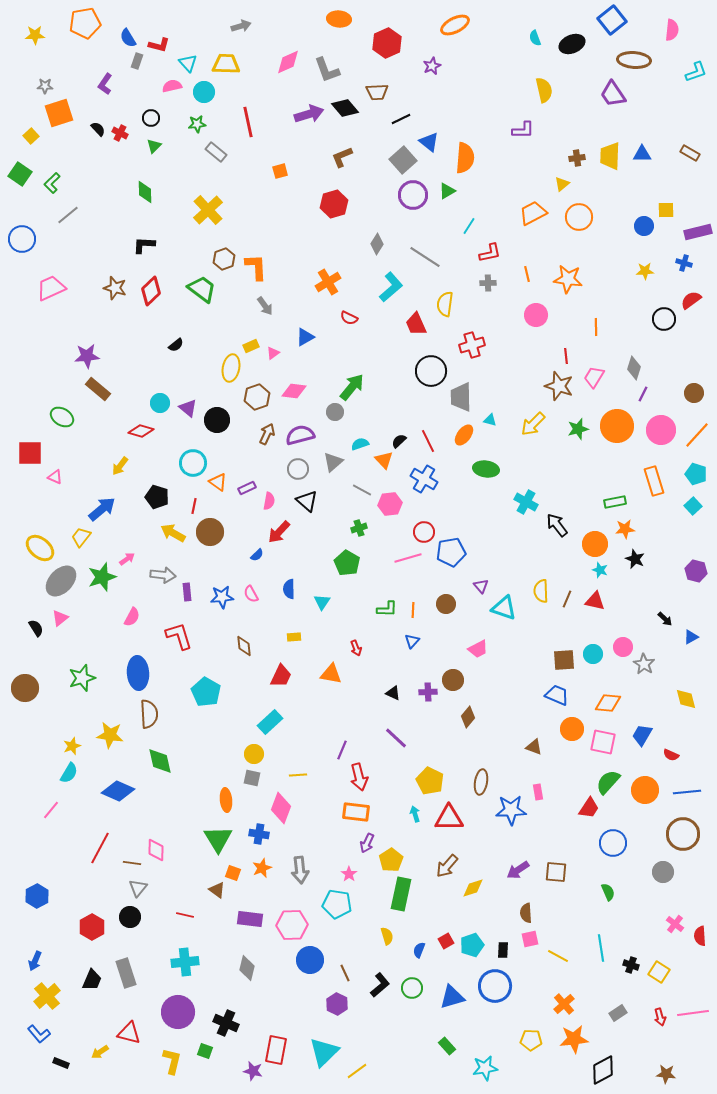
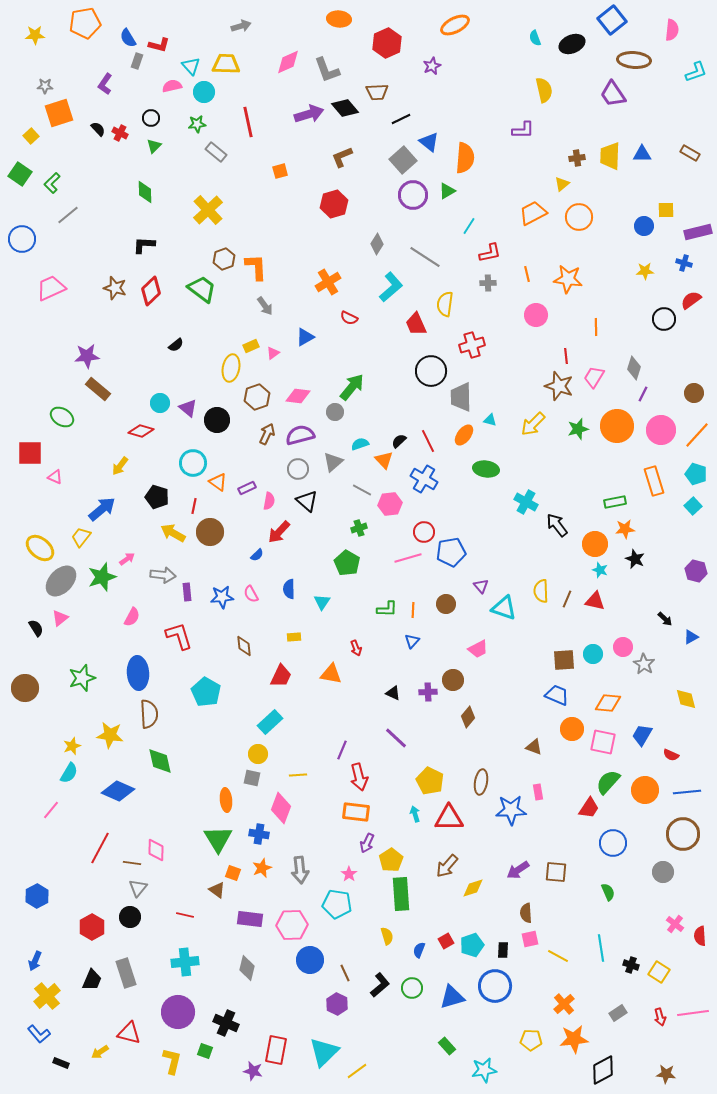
cyan triangle at (188, 63): moved 3 px right, 3 px down
pink diamond at (294, 391): moved 4 px right, 5 px down
yellow circle at (254, 754): moved 4 px right
green rectangle at (401, 894): rotated 16 degrees counterclockwise
cyan star at (485, 1068): moved 1 px left, 2 px down
